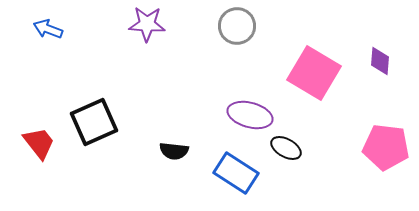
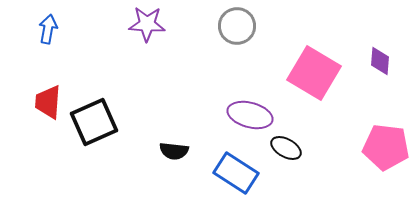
blue arrow: rotated 80 degrees clockwise
red trapezoid: moved 9 px right, 41 px up; rotated 138 degrees counterclockwise
